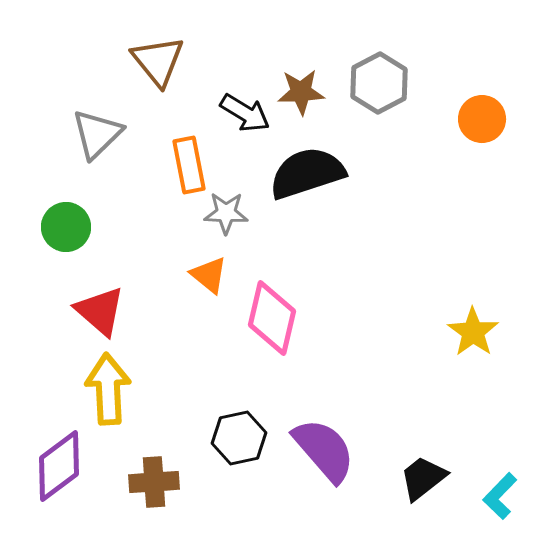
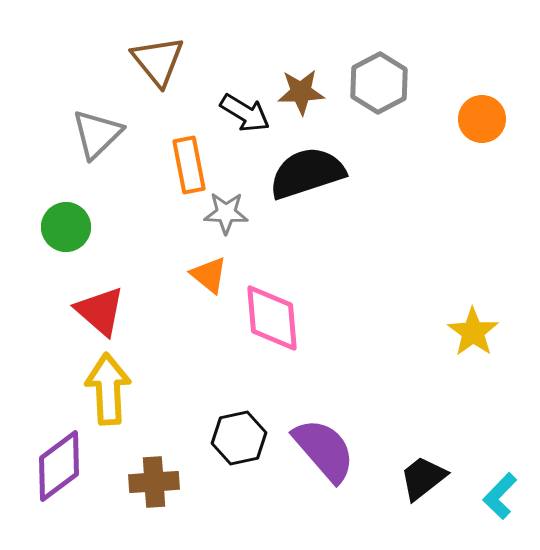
pink diamond: rotated 18 degrees counterclockwise
